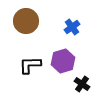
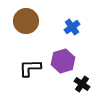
black L-shape: moved 3 px down
